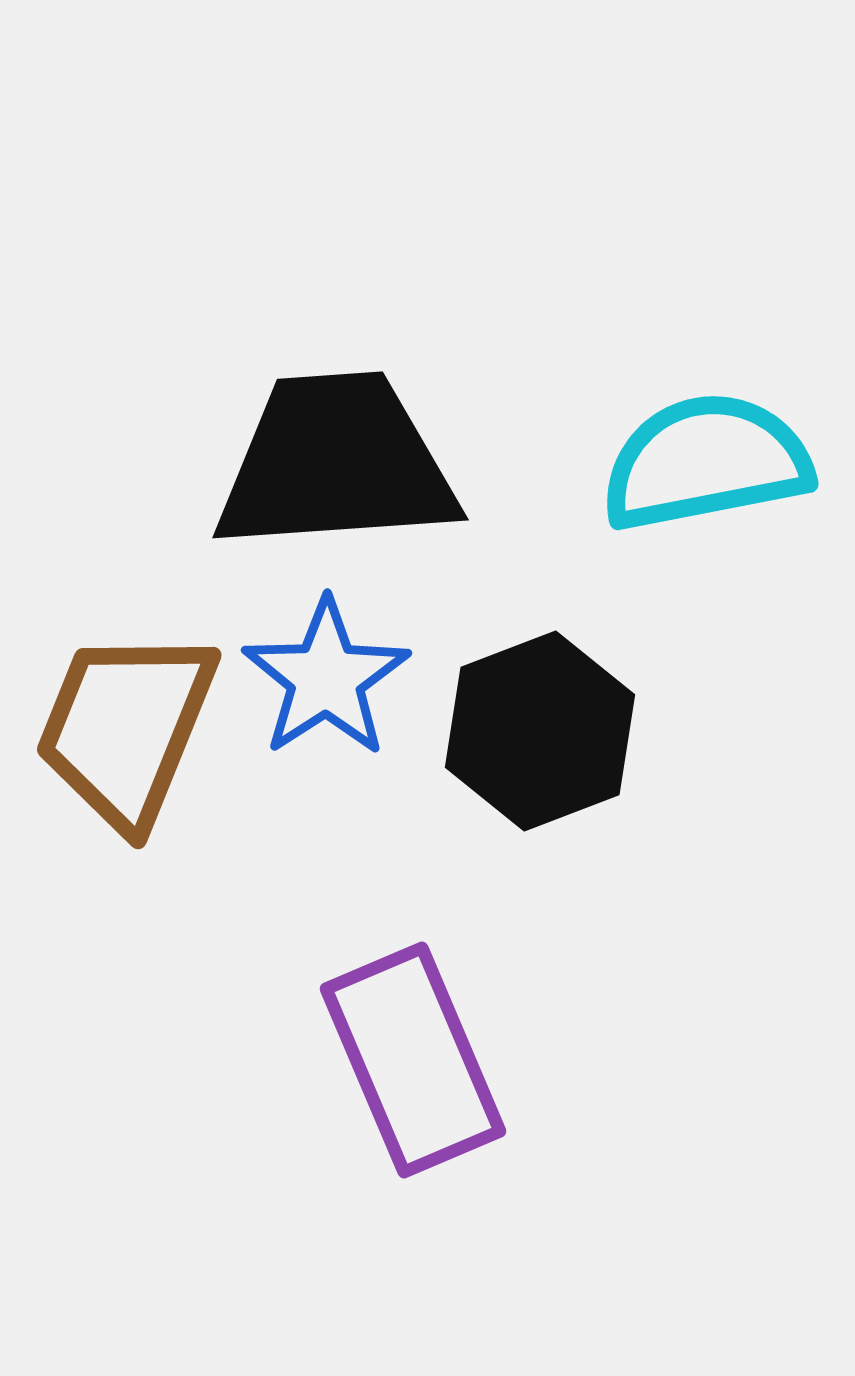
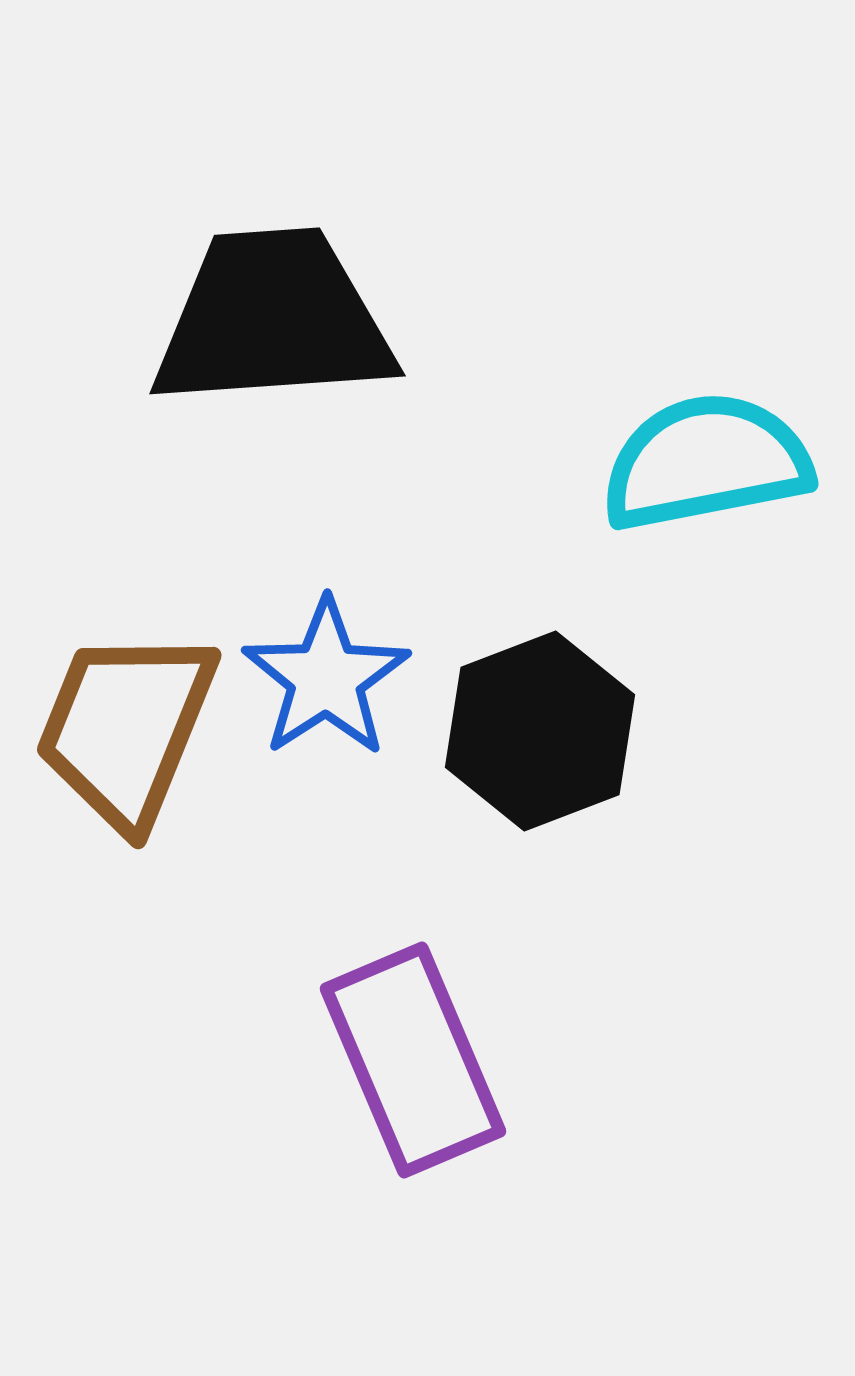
black trapezoid: moved 63 px left, 144 px up
